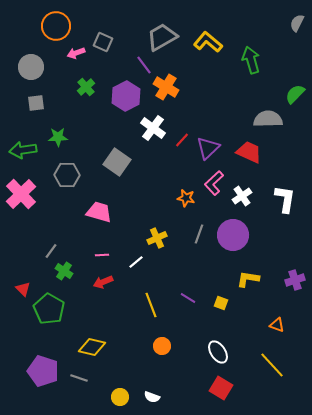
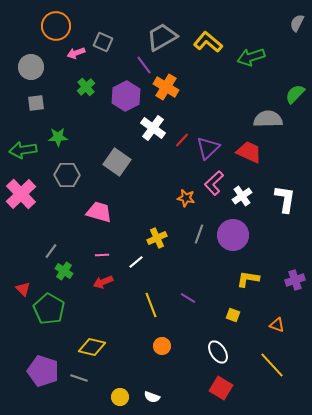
green arrow at (251, 60): moved 3 px up; rotated 92 degrees counterclockwise
yellow square at (221, 303): moved 12 px right, 12 px down
